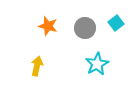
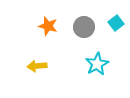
gray circle: moved 1 px left, 1 px up
yellow arrow: rotated 108 degrees counterclockwise
